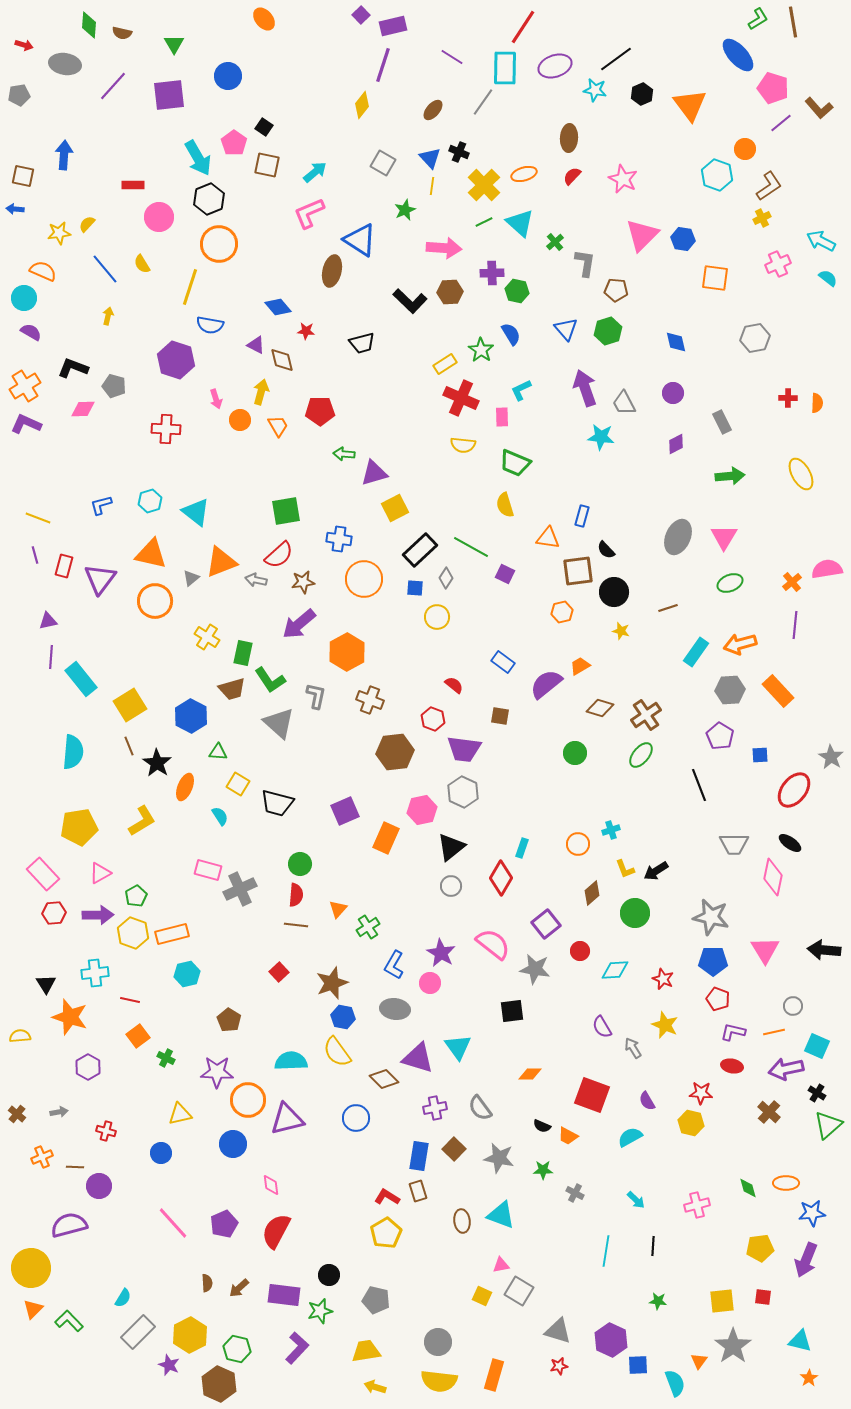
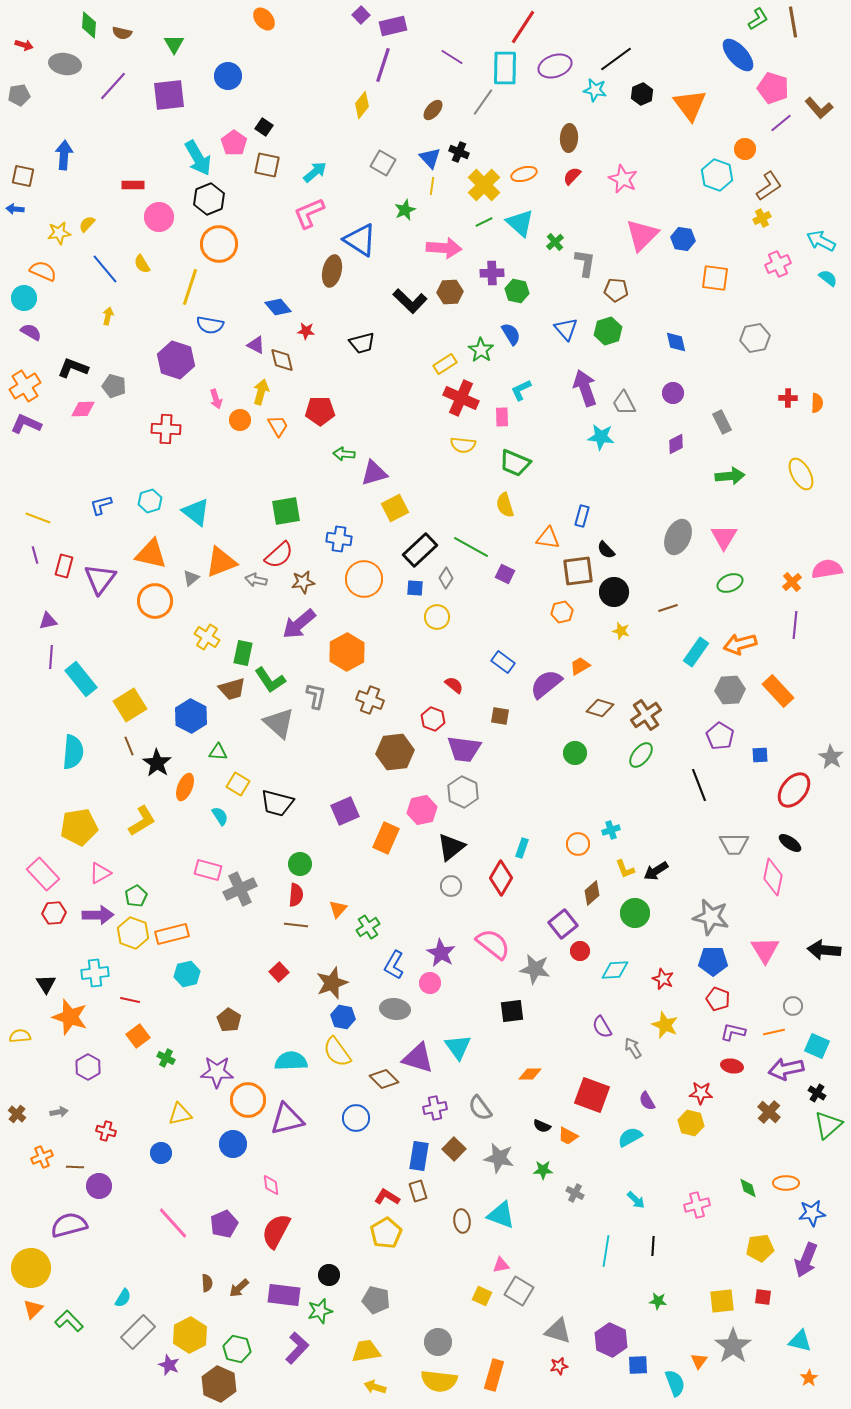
purple square at (546, 924): moved 17 px right
